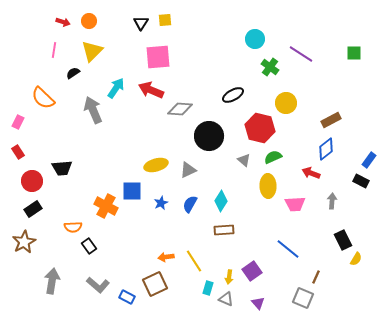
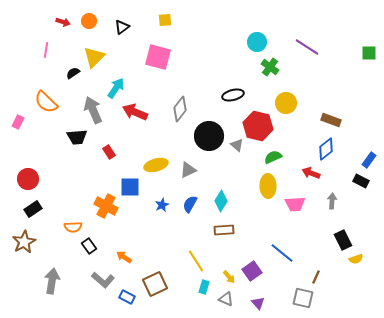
black triangle at (141, 23): moved 19 px left, 4 px down; rotated 21 degrees clockwise
cyan circle at (255, 39): moved 2 px right, 3 px down
pink line at (54, 50): moved 8 px left
yellow triangle at (92, 51): moved 2 px right, 6 px down
green square at (354, 53): moved 15 px right
purple line at (301, 54): moved 6 px right, 7 px up
pink square at (158, 57): rotated 20 degrees clockwise
red arrow at (151, 90): moved 16 px left, 22 px down
black ellipse at (233, 95): rotated 15 degrees clockwise
orange semicircle at (43, 98): moved 3 px right, 4 px down
gray diamond at (180, 109): rotated 55 degrees counterclockwise
brown rectangle at (331, 120): rotated 48 degrees clockwise
red hexagon at (260, 128): moved 2 px left, 2 px up
red rectangle at (18, 152): moved 91 px right
gray triangle at (244, 160): moved 7 px left, 15 px up
black trapezoid at (62, 168): moved 15 px right, 31 px up
red circle at (32, 181): moved 4 px left, 2 px up
blue square at (132, 191): moved 2 px left, 4 px up
blue star at (161, 203): moved 1 px right, 2 px down
blue line at (288, 249): moved 6 px left, 4 px down
orange arrow at (166, 257): moved 42 px left; rotated 42 degrees clockwise
yellow semicircle at (356, 259): rotated 40 degrees clockwise
yellow line at (194, 261): moved 2 px right
yellow arrow at (229, 277): rotated 48 degrees counterclockwise
gray L-shape at (98, 285): moved 5 px right, 5 px up
cyan rectangle at (208, 288): moved 4 px left, 1 px up
gray square at (303, 298): rotated 10 degrees counterclockwise
